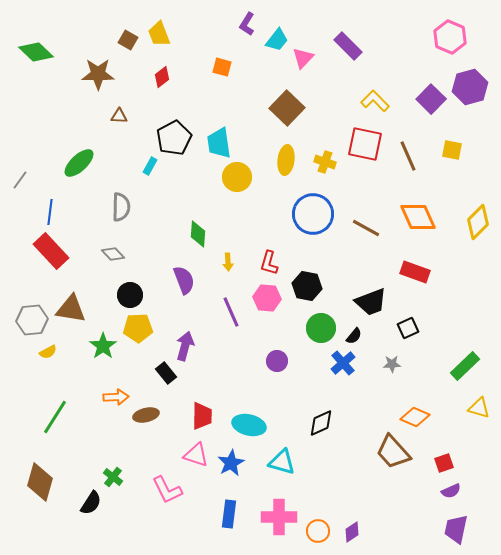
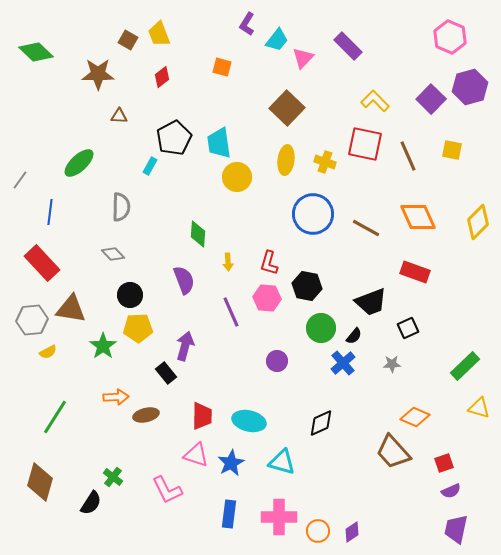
red rectangle at (51, 251): moved 9 px left, 12 px down
cyan ellipse at (249, 425): moved 4 px up
